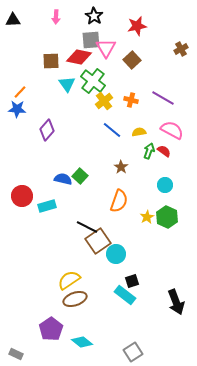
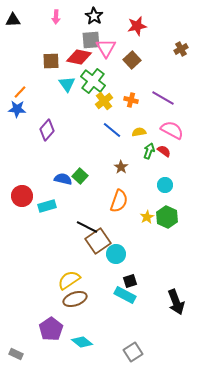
black square at (132, 281): moved 2 px left
cyan rectangle at (125, 295): rotated 10 degrees counterclockwise
